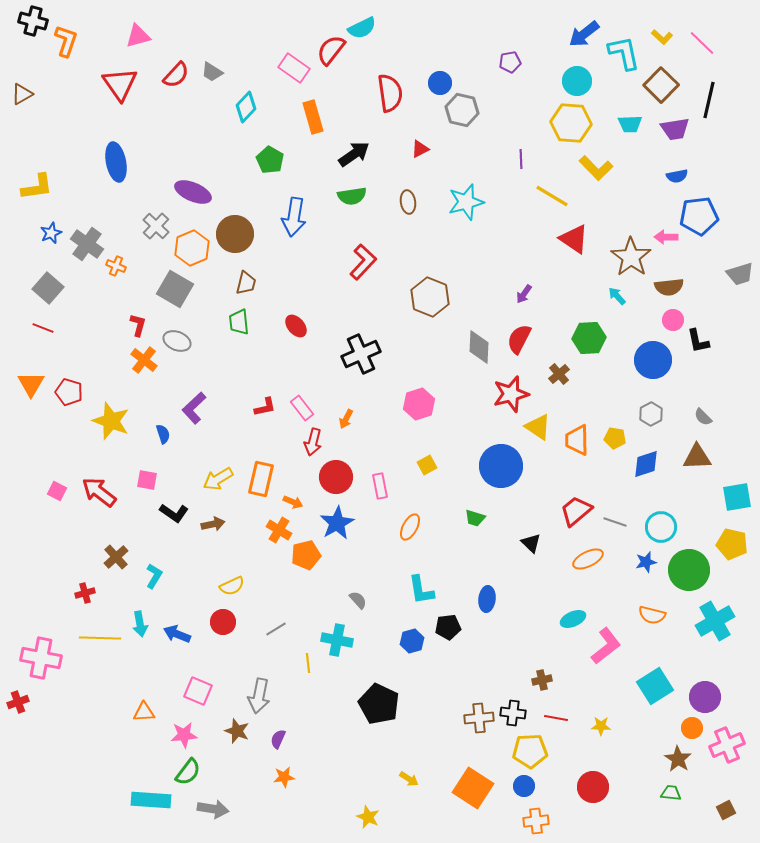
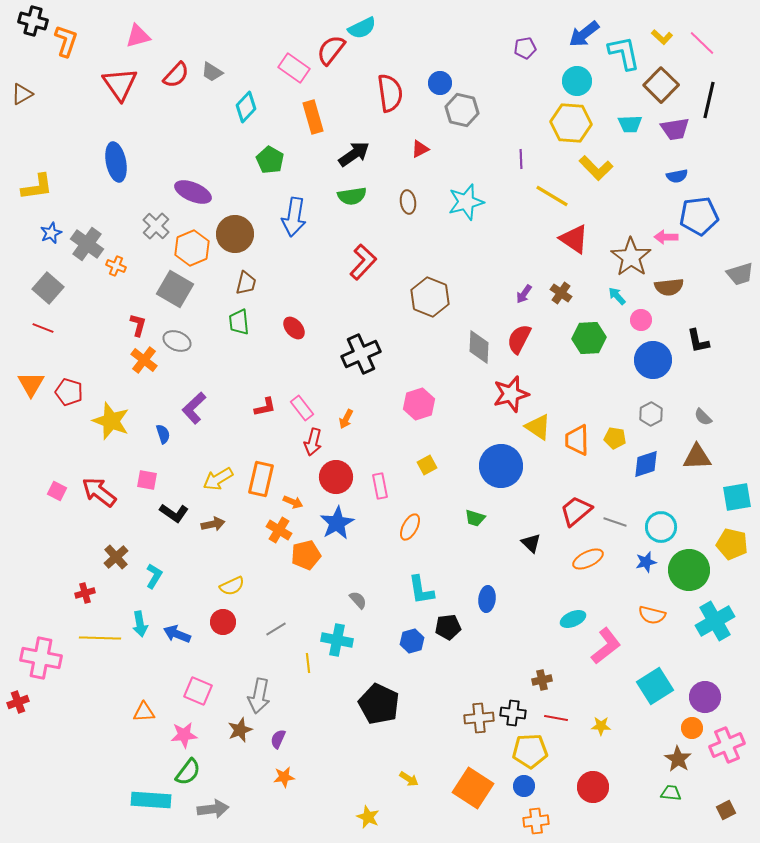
purple pentagon at (510, 62): moved 15 px right, 14 px up
pink circle at (673, 320): moved 32 px left
red ellipse at (296, 326): moved 2 px left, 2 px down
brown cross at (559, 374): moved 2 px right, 81 px up; rotated 15 degrees counterclockwise
brown star at (237, 731): moved 3 px right, 1 px up; rotated 30 degrees clockwise
gray arrow at (213, 809): rotated 16 degrees counterclockwise
